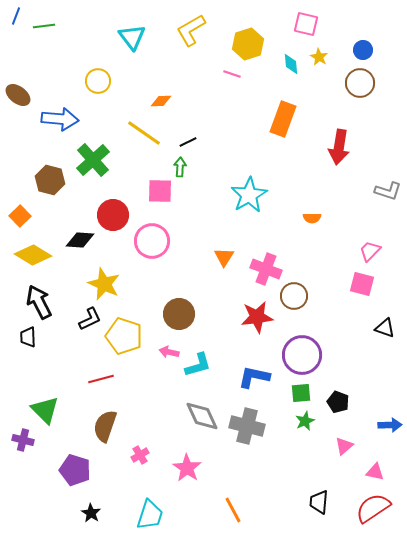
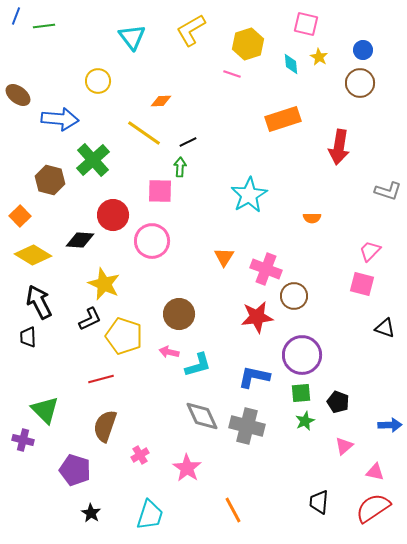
orange rectangle at (283, 119): rotated 52 degrees clockwise
